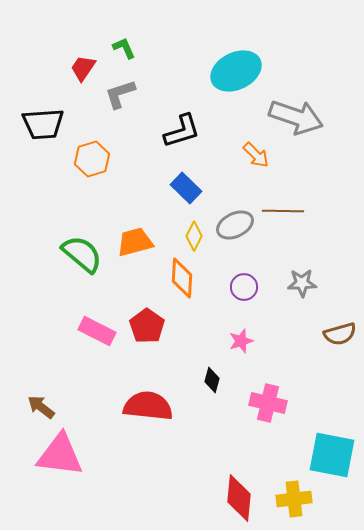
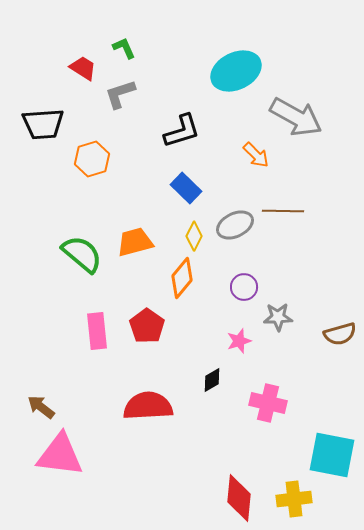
red trapezoid: rotated 88 degrees clockwise
gray arrow: rotated 10 degrees clockwise
orange diamond: rotated 36 degrees clockwise
gray star: moved 24 px left, 34 px down
pink rectangle: rotated 57 degrees clockwise
pink star: moved 2 px left
black diamond: rotated 45 degrees clockwise
red semicircle: rotated 9 degrees counterclockwise
